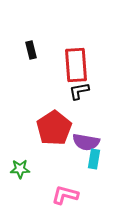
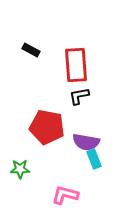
black rectangle: rotated 48 degrees counterclockwise
black L-shape: moved 5 px down
red pentagon: moved 7 px left, 1 px up; rotated 28 degrees counterclockwise
cyan rectangle: rotated 30 degrees counterclockwise
